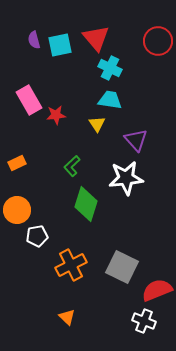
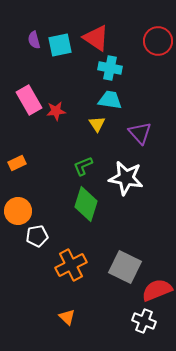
red triangle: rotated 16 degrees counterclockwise
cyan cross: rotated 15 degrees counterclockwise
red star: moved 4 px up
purple triangle: moved 4 px right, 7 px up
green L-shape: moved 11 px right; rotated 20 degrees clockwise
white star: rotated 16 degrees clockwise
orange circle: moved 1 px right, 1 px down
gray square: moved 3 px right
